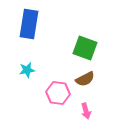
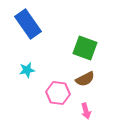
blue rectangle: moved 1 px left; rotated 44 degrees counterclockwise
